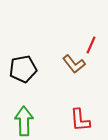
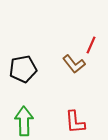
red L-shape: moved 5 px left, 2 px down
